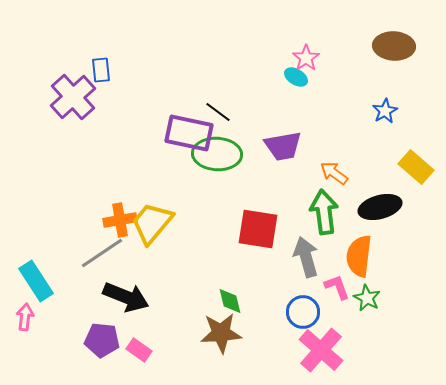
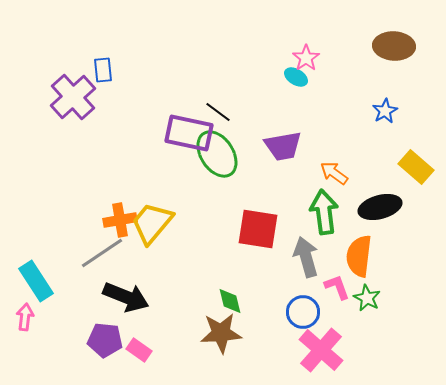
blue rectangle: moved 2 px right
green ellipse: rotated 54 degrees clockwise
purple pentagon: moved 3 px right
